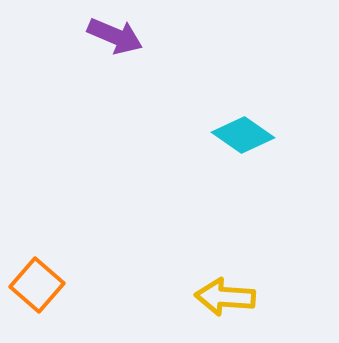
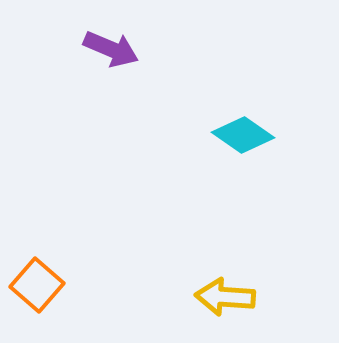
purple arrow: moved 4 px left, 13 px down
